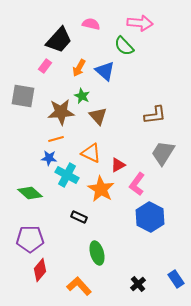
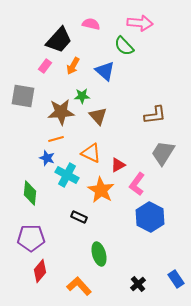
orange arrow: moved 6 px left, 2 px up
green star: rotated 28 degrees counterclockwise
blue star: moved 2 px left; rotated 14 degrees clockwise
orange star: moved 1 px down
green diamond: rotated 55 degrees clockwise
purple pentagon: moved 1 px right, 1 px up
green ellipse: moved 2 px right, 1 px down
red diamond: moved 1 px down
